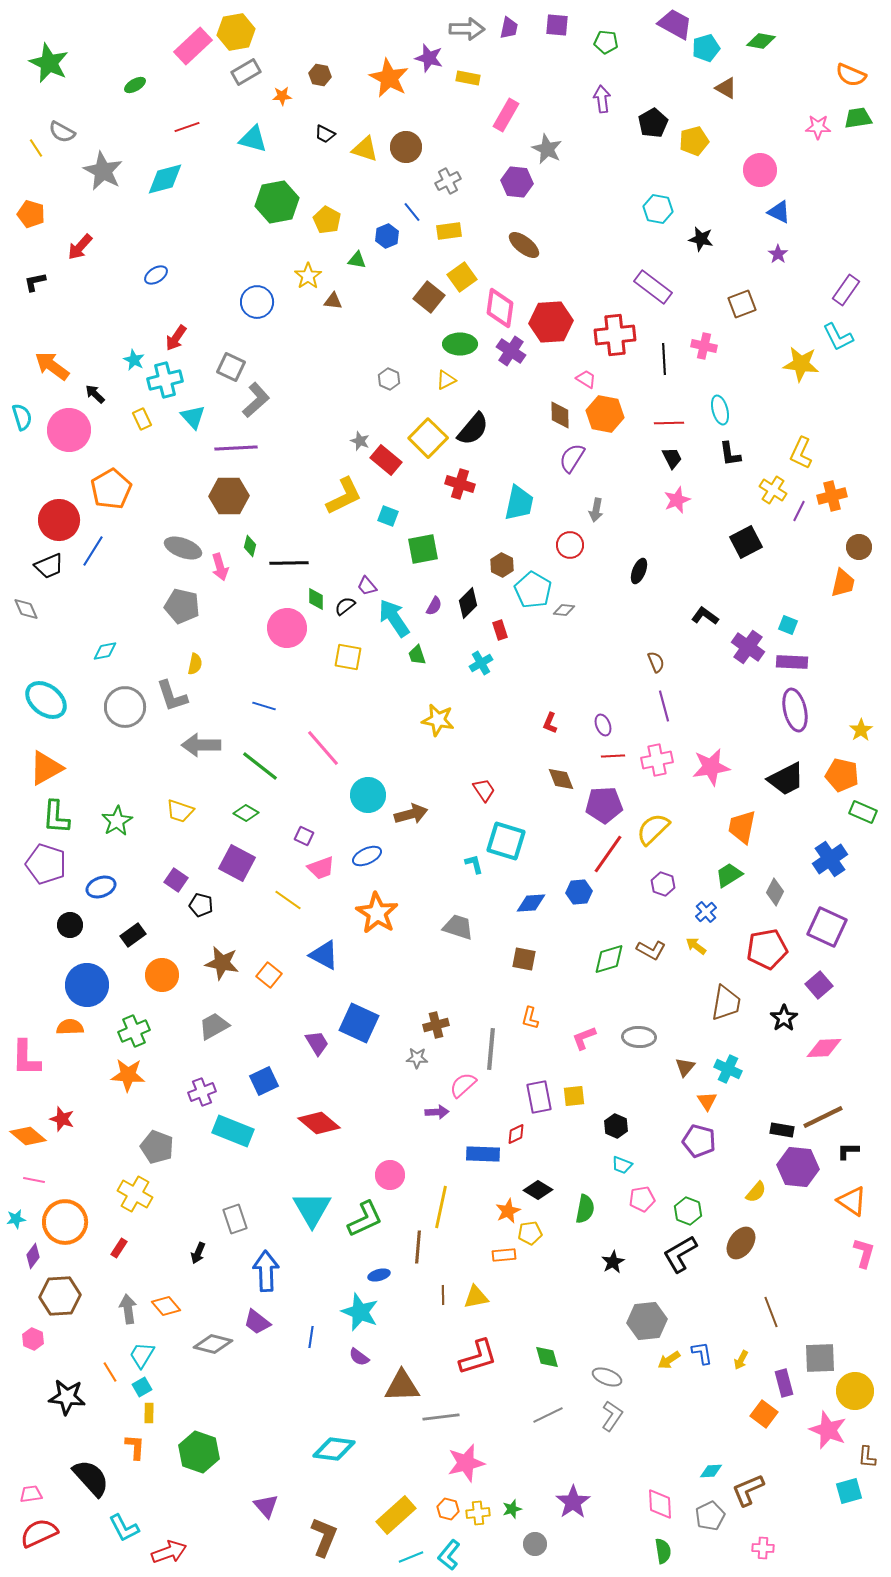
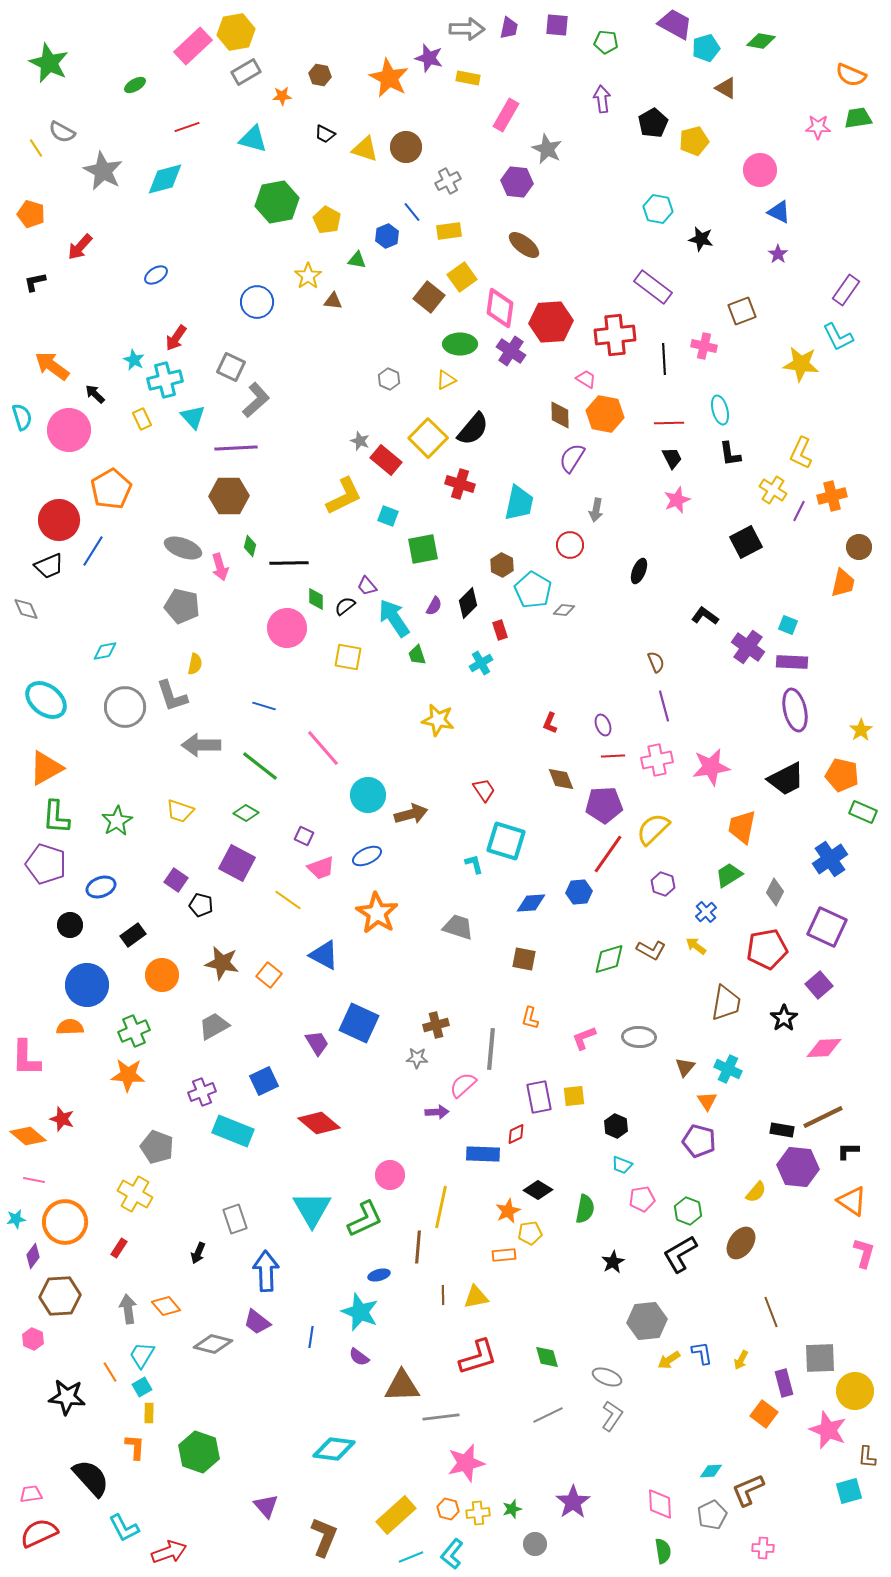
brown square at (742, 304): moved 7 px down
gray pentagon at (710, 1516): moved 2 px right, 1 px up
cyan L-shape at (449, 1555): moved 3 px right, 1 px up
